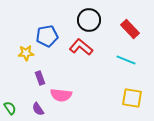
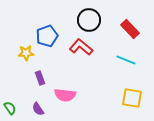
blue pentagon: rotated 10 degrees counterclockwise
pink semicircle: moved 4 px right
